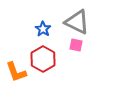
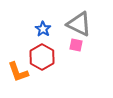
gray triangle: moved 2 px right, 2 px down
red hexagon: moved 1 px left, 2 px up
orange L-shape: moved 2 px right
